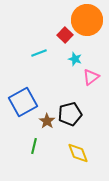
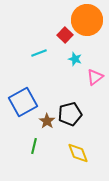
pink triangle: moved 4 px right
